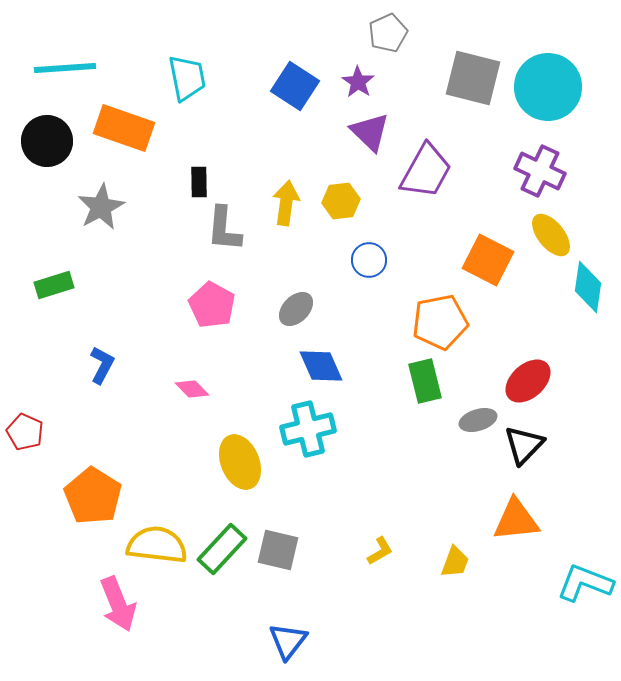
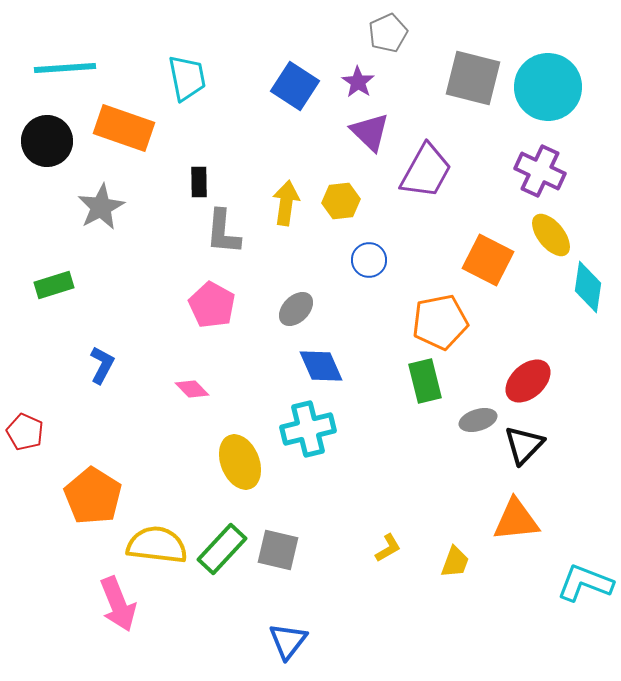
gray L-shape at (224, 229): moved 1 px left, 3 px down
yellow L-shape at (380, 551): moved 8 px right, 3 px up
